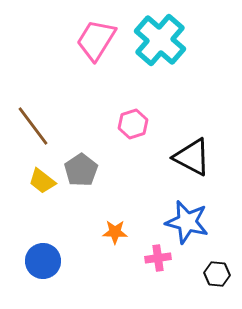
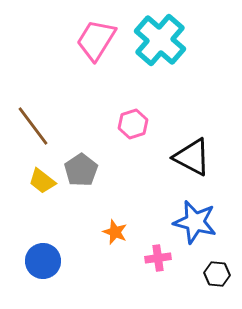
blue star: moved 8 px right
orange star: rotated 20 degrees clockwise
